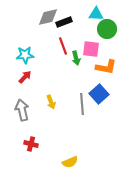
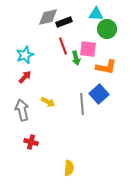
pink square: moved 3 px left
cyan star: rotated 18 degrees counterclockwise
yellow arrow: moved 3 px left; rotated 40 degrees counterclockwise
red cross: moved 2 px up
yellow semicircle: moved 1 px left, 6 px down; rotated 63 degrees counterclockwise
